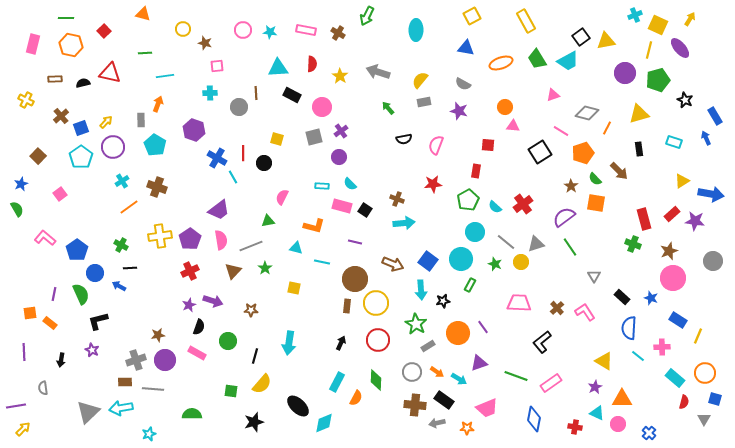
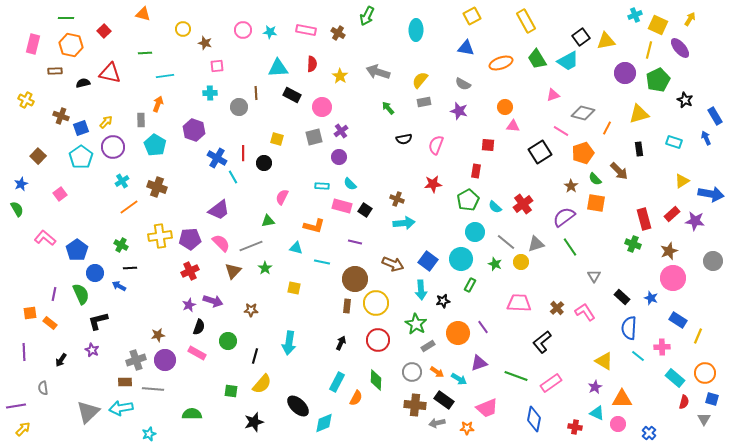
brown rectangle at (55, 79): moved 8 px up
green pentagon at (658, 80): rotated 10 degrees counterclockwise
gray diamond at (587, 113): moved 4 px left
brown cross at (61, 116): rotated 28 degrees counterclockwise
purple pentagon at (190, 239): rotated 30 degrees clockwise
pink semicircle at (221, 240): moved 3 px down; rotated 36 degrees counterclockwise
black arrow at (61, 360): rotated 24 degrees clockwise
blue square at (715, 399): moved 3 px left
